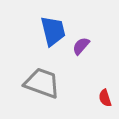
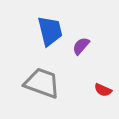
blue trapezoid: moved 3 px left
red semicircle: moved 2 px left, 8 px up; rotated 48 degrees counterclockwise
